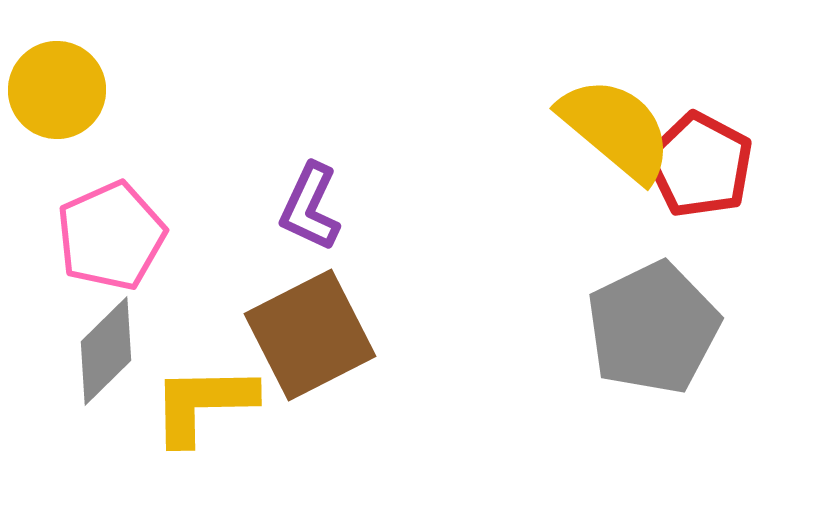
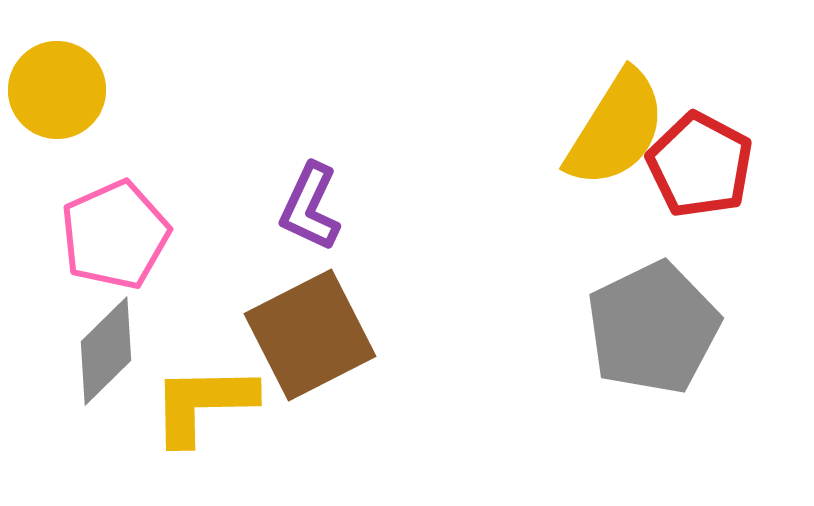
yellow semicircle: rotated 82 degrees clockwise
pink pentagon: moved 4 px right, 1 px up
